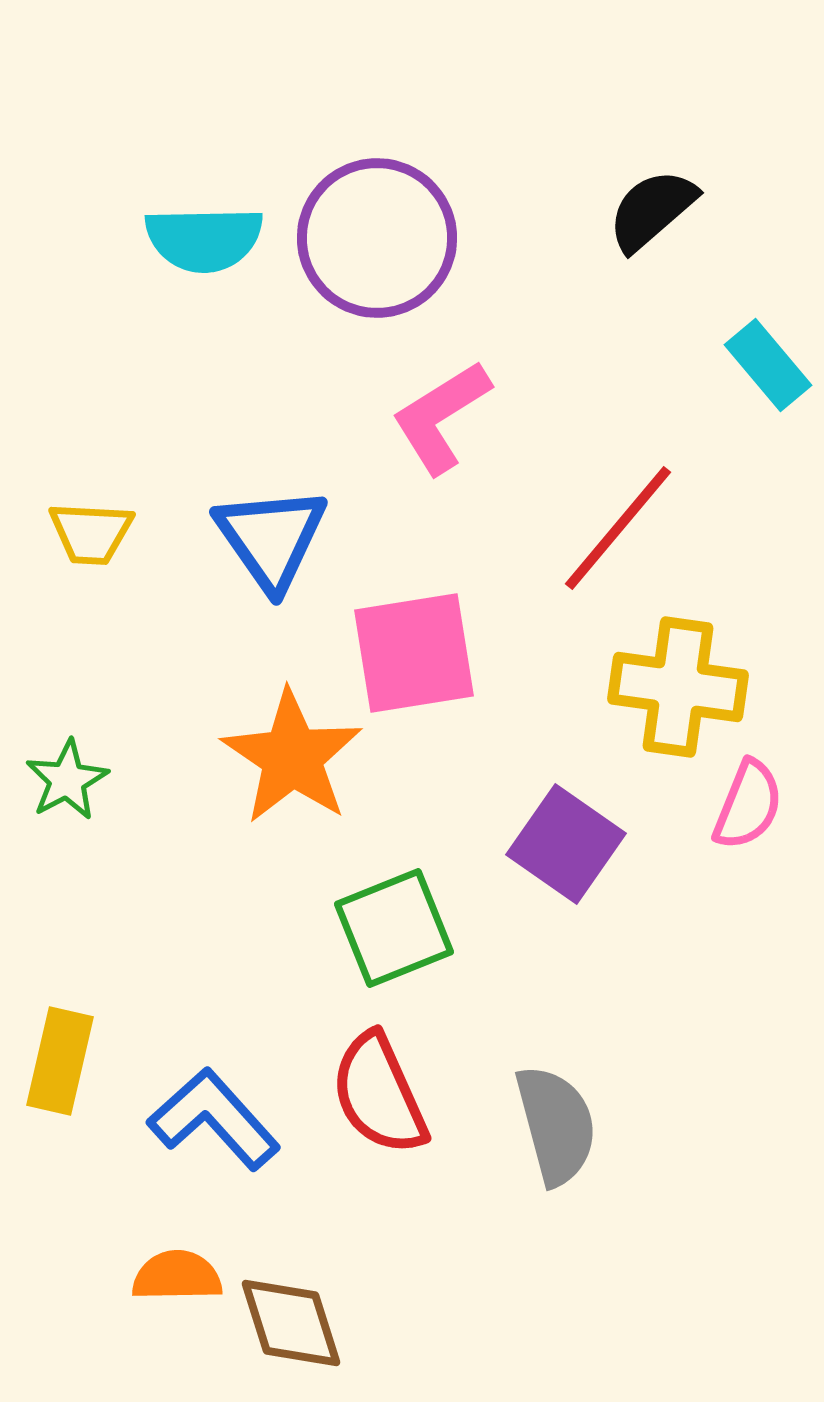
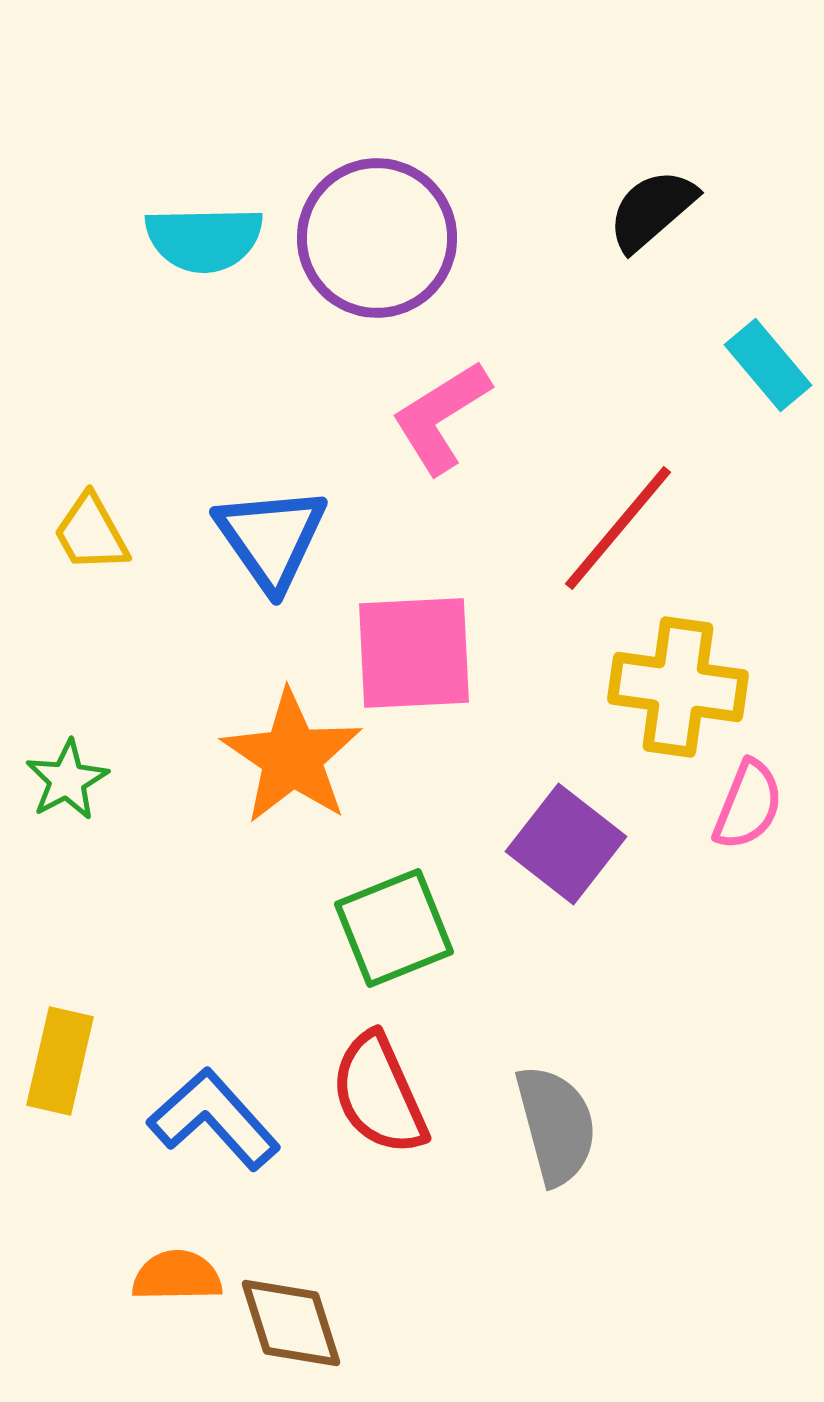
yellow trapezoid: rotated 58 degrees clockwise
pink square: rotated 6 degrees clockwise
purple square: rotated 3 degrees clockwise
